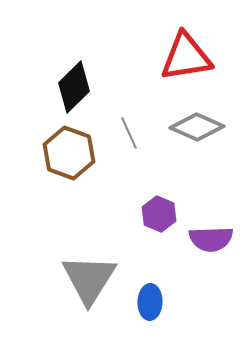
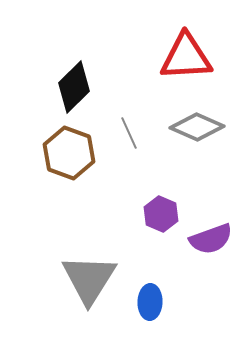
red triangle: rotated 6 degrees clockwise
purple hexagon: moved 2 px right
purple semicircle: rotated 18 degrees counterclockwise
